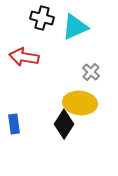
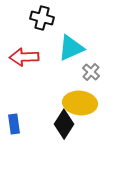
cyan triangle: moved 4 px left, 21 px down
red arrow: rotated 12 degrees counterclockwise
